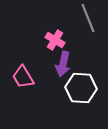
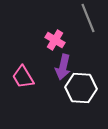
purple arrow: moved 3 px down
